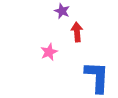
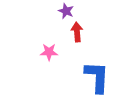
purple star: moved 4 px right
pink star: rotated 24 degrees clockwise
